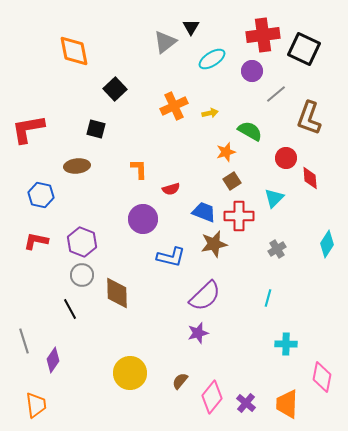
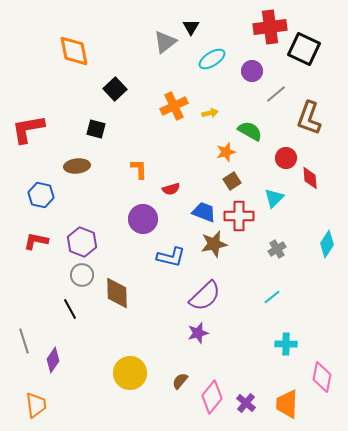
red cross at (263, 35): moved 7 px right, 8 px up
cyan line at (268, 298): moved 4 px right, 1 px up; rotated 36 degrees clockwise
